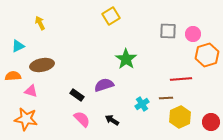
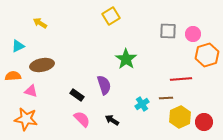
yellow arrow: rotated 32 degrees counterclockwise
purple semicircle: rotated 90 degrees clockwise
red circle: moved 7 px left
